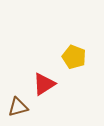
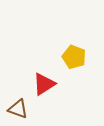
brown triangle: moved 2 px down; rotated 35 degrees clockwise
